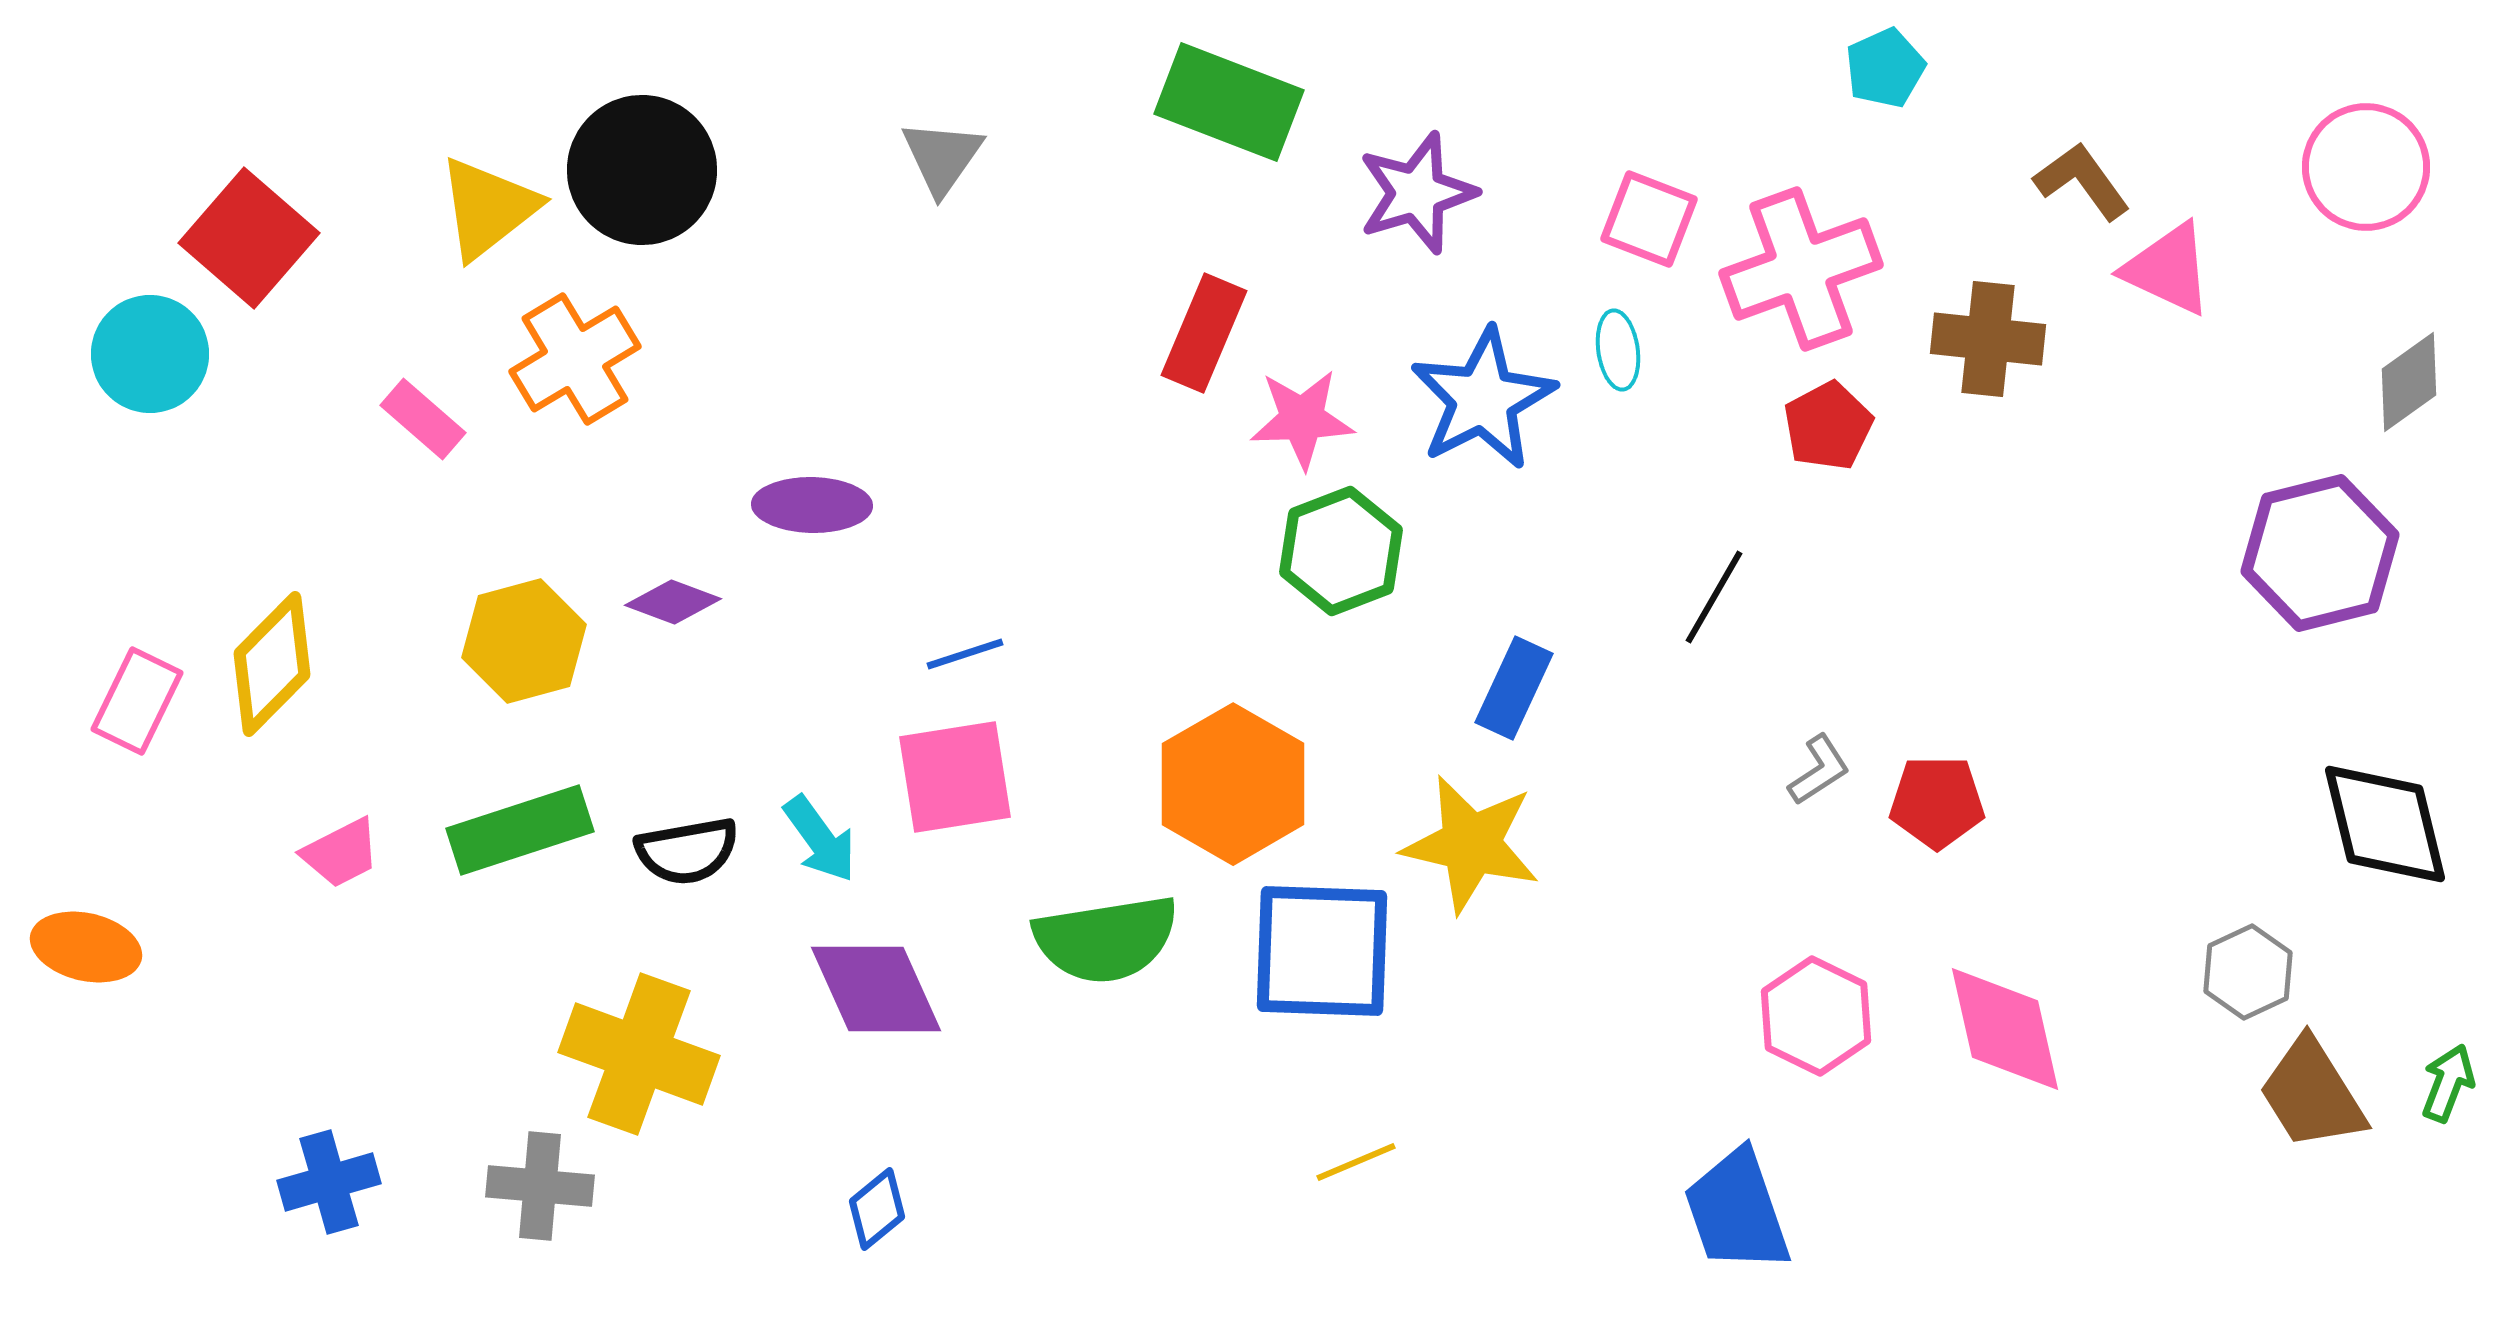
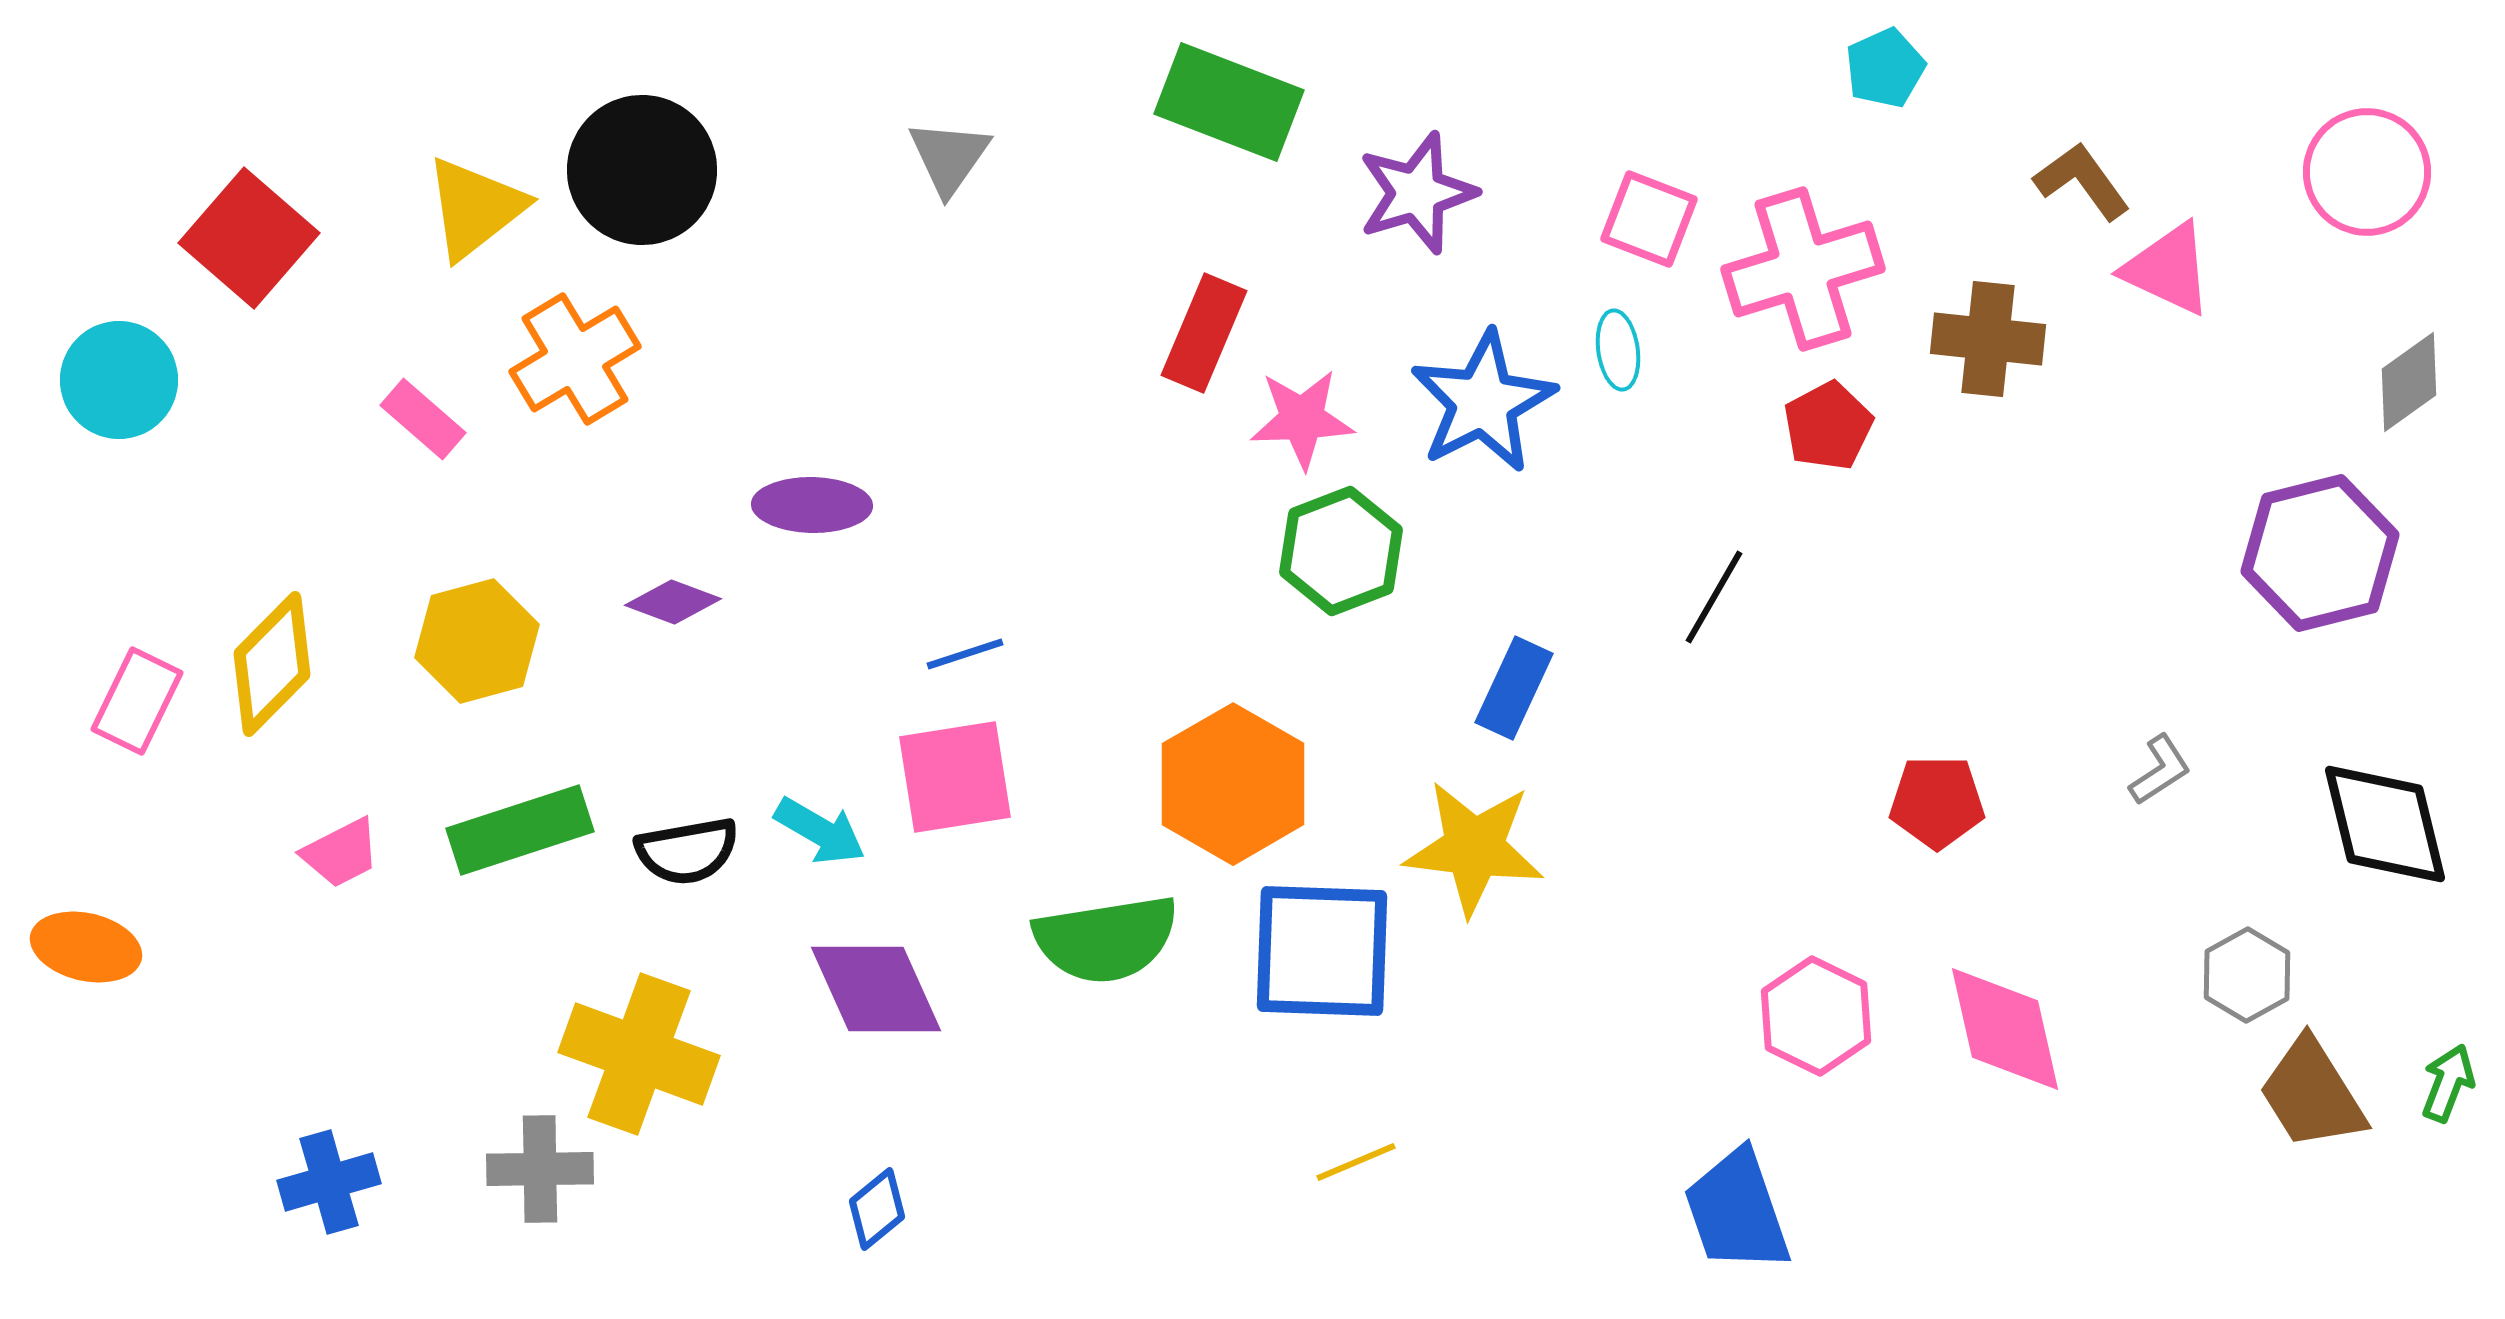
gray triangle at (942, 157): moved 7 px right
pink circle at (2366, 167): moved 1 px right, 5 px down
yellow triangle at (488, 208): moved 13 px left
pink cross at (1801, 269): moved 2 px right; rotated 3 degrees clockwise
cyan circle at (150, 354): moved 31 px left, 26 px down
blue star at (1483, 399): moved 3 px down
yellow hexagon at (524, 641): moved 47 px left
gray L-shape at (1819, 770): moved 341 px right
cyan arrow at (820, 839): moved 8 px up; rotated 24 degrees counterclockwise
yellow star at (1471, 844): moved 3 px right, 4 px down; rotated 6 degrees counterclockwise
gray hexagon at (2248, 972): moved 1 px left, 3 px down; rotated 4 degrees counterclockwise
gray cross at (540, 1186): moved 17 px up; rotated 6 degrees counterclockwise
